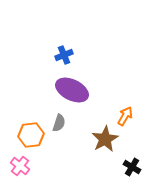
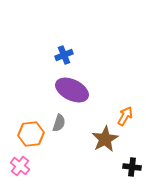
orange hexagon: moved 1 px up
black cross: rotated 24 degrees counterclockwise
